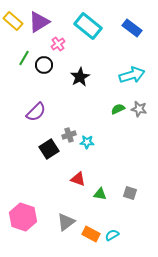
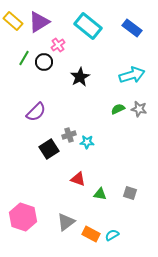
pink cross: moved 1 px down
black circle: moved 3 px up
